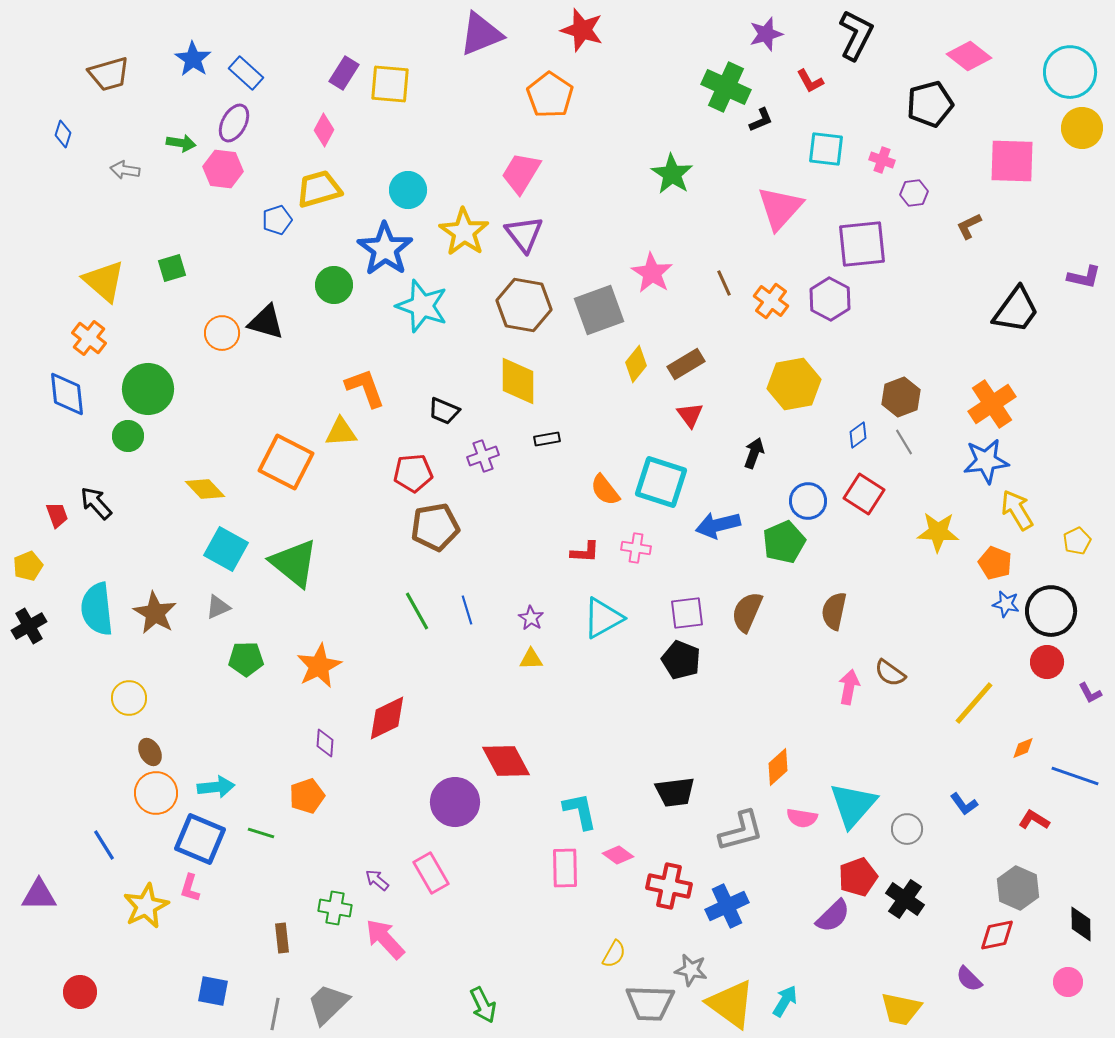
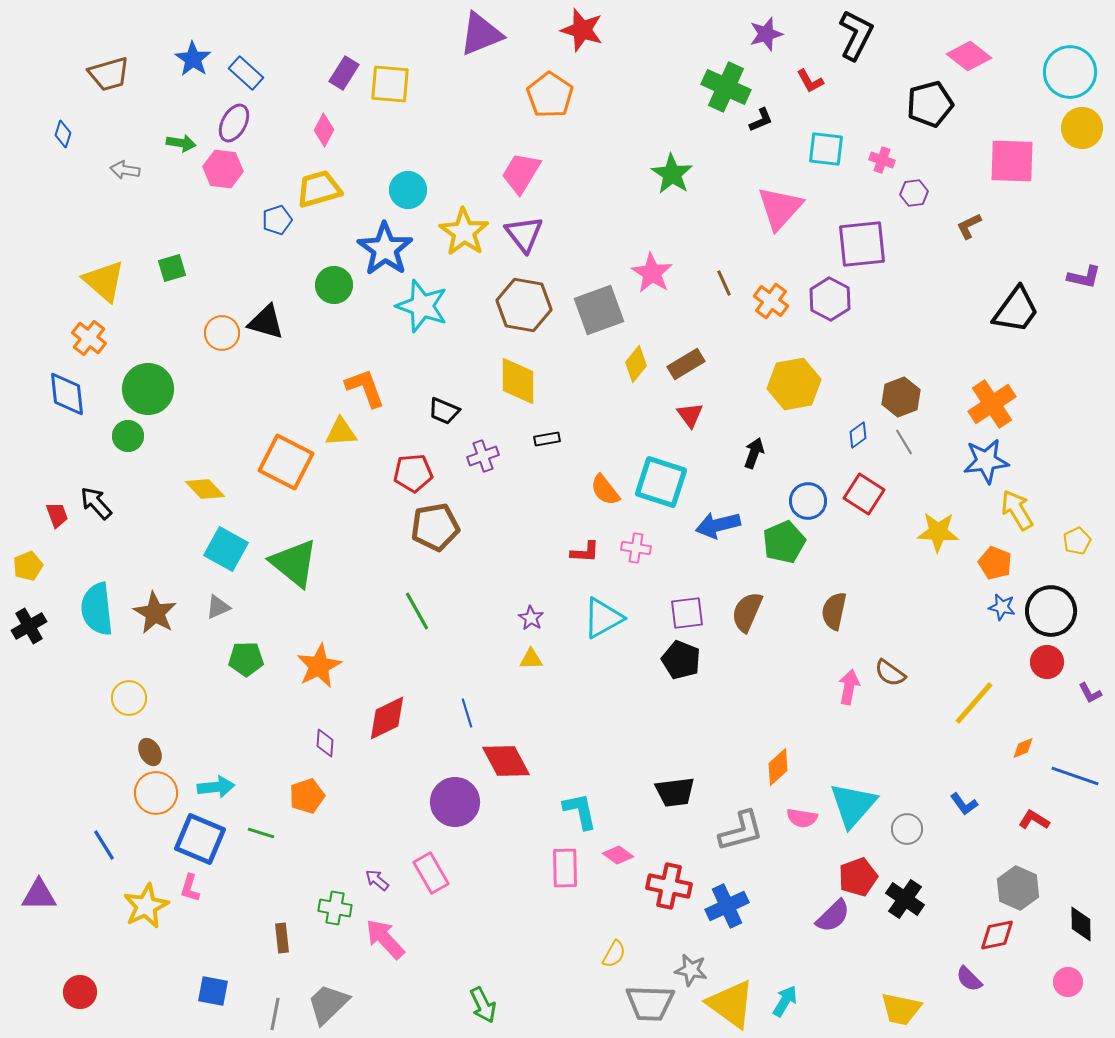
blue star at (1006, 604): moved 4 px left, 3 px down
blue line at (467, 610): moved 103 px down
